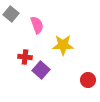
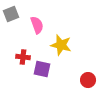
gray square: rotated 28 degrees clockwise
yellow star: moved 2 px left; rotated 15 degrees clockwise
red cross: moved 2 px left
purple square: moved 1 px right, 1 px up; rotated 30 degrees counterclockwise
